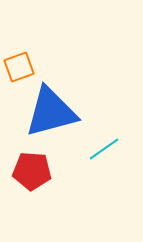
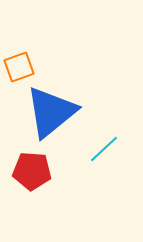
blue triangle: rotated 24 degrees counterclockwise
cyan line: rotated 8 degrees counterclockwise
